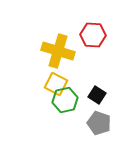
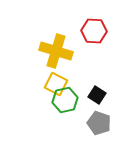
red hexagon: moved 1 px right, 4 px up
yellow cross: moved 2 px left
